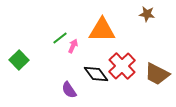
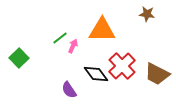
green square: moved 2 px up
